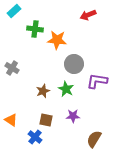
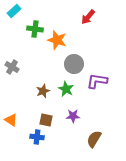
red arrow: moved 2 px down; rotated 28 degrees counterclockwise
orange star: rotated 12 degrees clockwise
gray cross: moved 1 px up
blue cross: moved 2 px right; rotated 32 degrees counterclockwise
